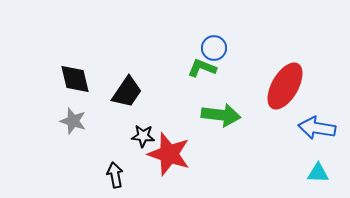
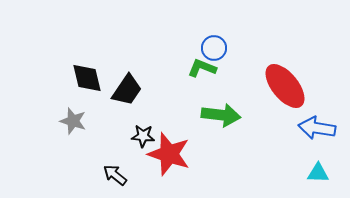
black diamond: moved 12 px right, 1 px up
red ellipse: rotated 69 degrees counterclockwise
black trapezoid: moved 2 px up
black arrow: rotated 40 degrees counterclockwise
